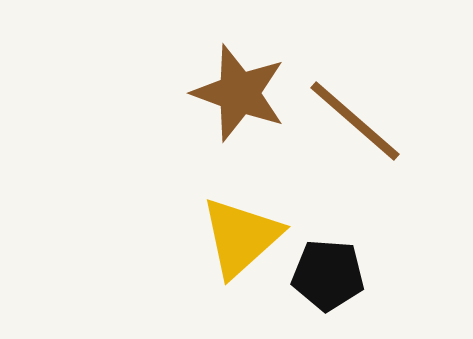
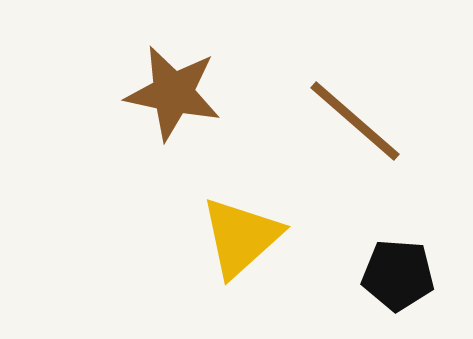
brown star: moved 66 px left; rotated 8 degrees counterclockwise
black pentagon: moved 70 px right
